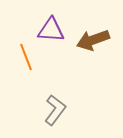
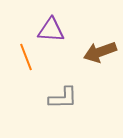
brown arrow: moved 7 px right, 12 px down
gray L-shape: moved 8 px right, 12 px up; rotated 52 degrees clockwise
